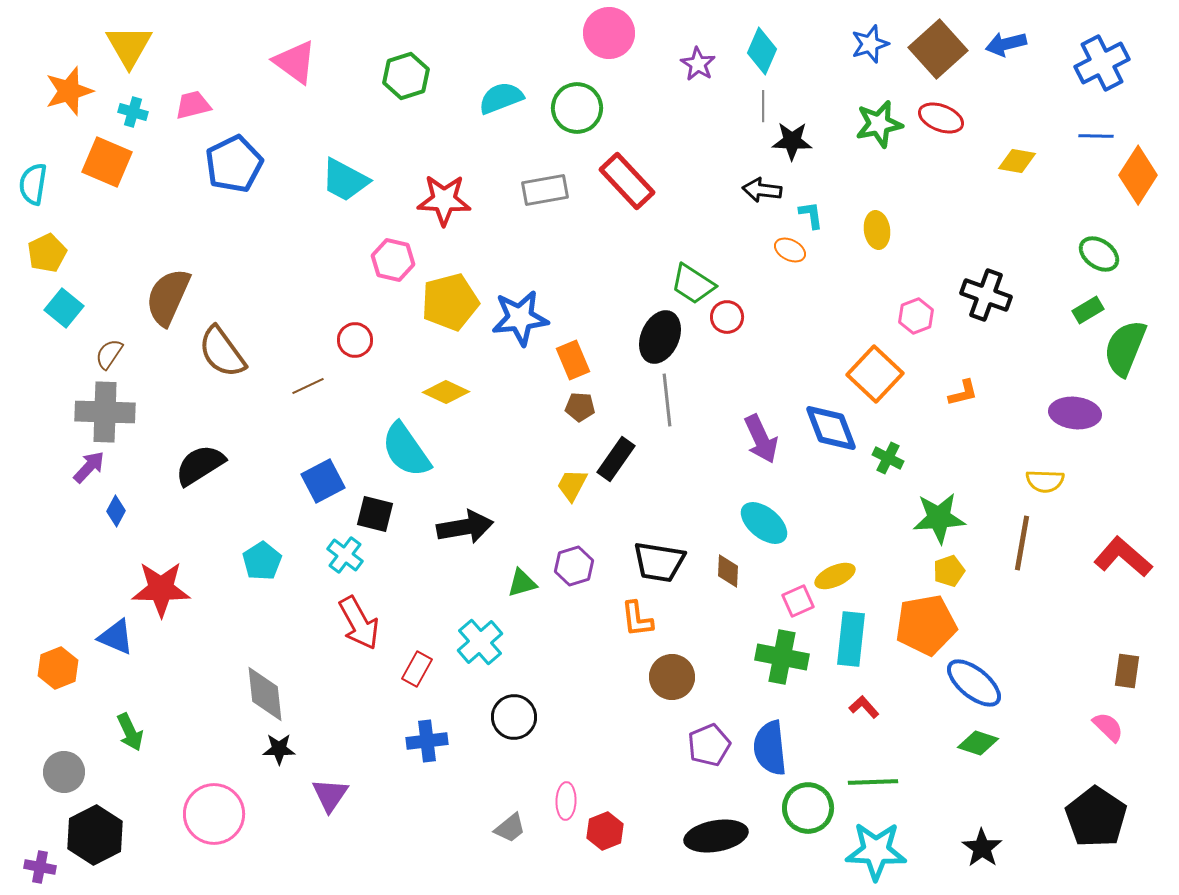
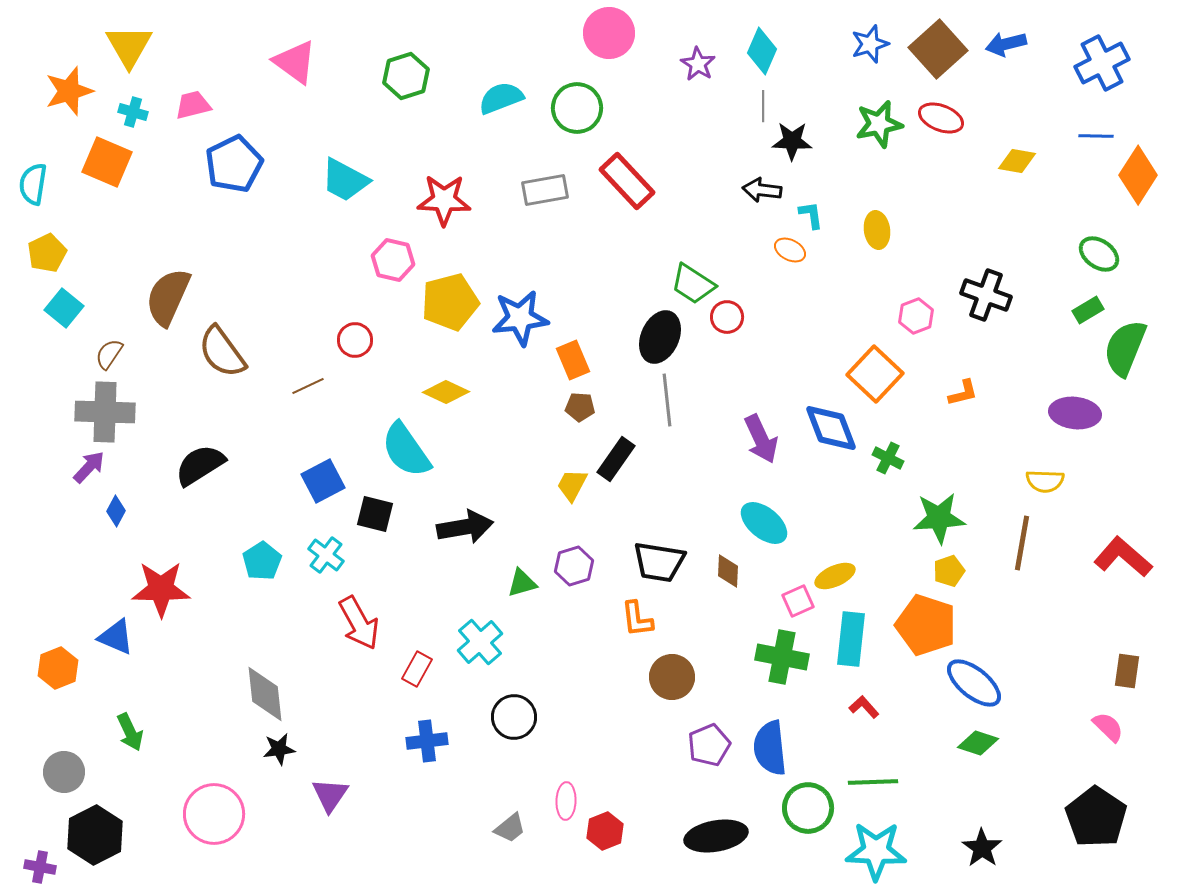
cyan cross at (345, 555): moved 19 px left
orange pentagon at (926, 625): rotated 28 degrees clockwise
black star at (279, 749): rotated 8 degrees counterclockwise
